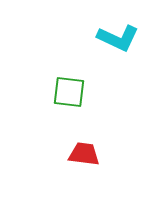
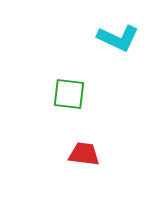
green square: moved 2 px down
